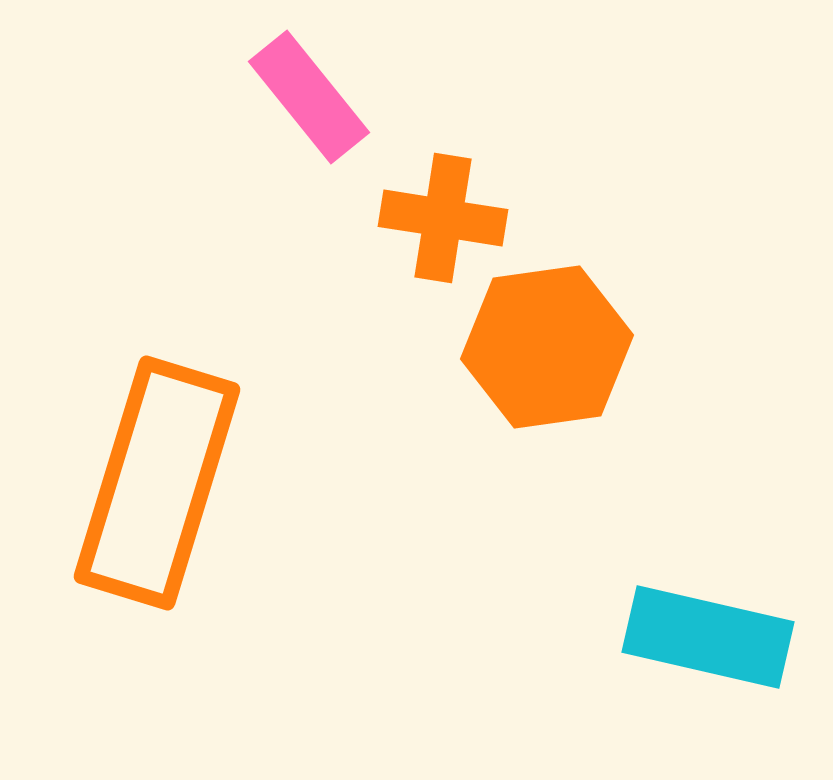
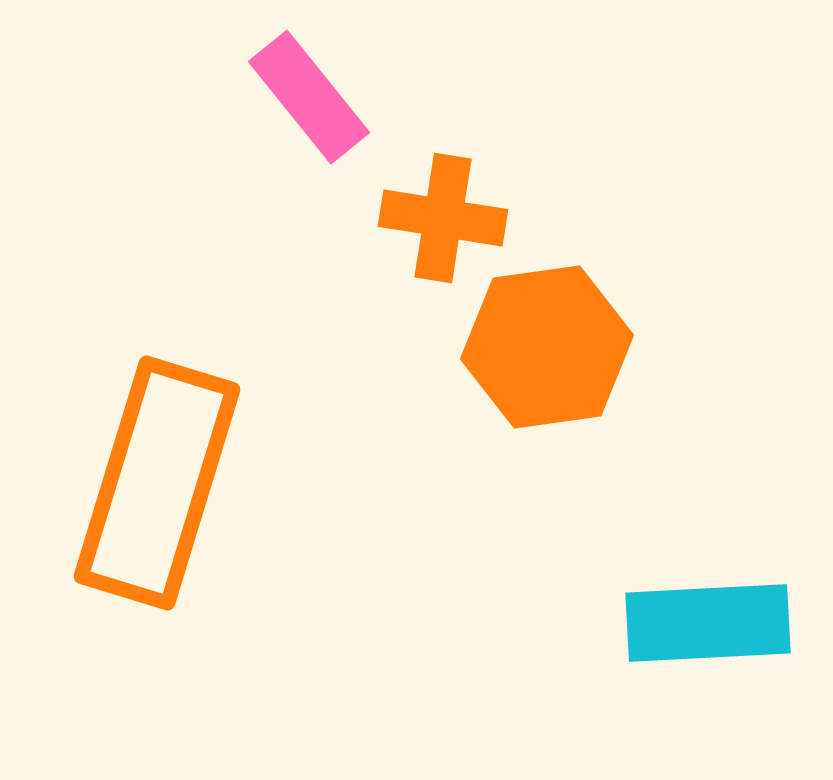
cyan rectangle: moved 14 px up; rotated 16 degrees counterclockwise
